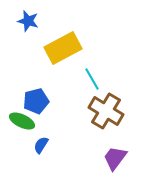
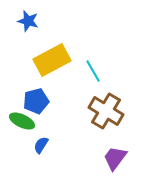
yellow rectangle: moved 11 px left, 12 px down
cyan line: moved 1 px right, 8 px up
